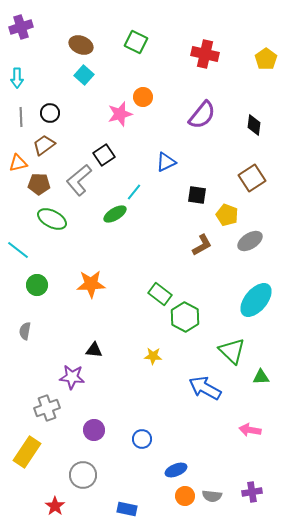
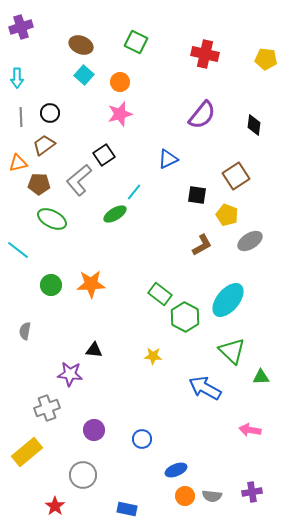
yellow pentagon at (266, 59): rotated 30 degrees counterclockwise
orange circle at (143, 97): moved 23 px left, 15 px up
blue triangle at (166, 162): moved 2 px right, 3 px up
brown square at (252, 178): moved 16 px left, 2 px up
green circle at (37, 285): moved 14 px right
cyan ellipse at (256, 300): moved 28 px left
purple star at (72, 377): moved 2 px left, 3 px up
yellow rectangle at (27, 452): rotated 16 degrees clockwise
